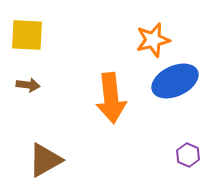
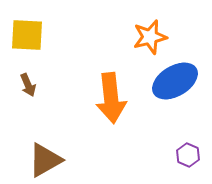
orange star: moved 3 px left, 3 px up
blue ellipse: rotated 6 degrees counterclockwise
brown arrow: rotated 60 degrees clockwise
